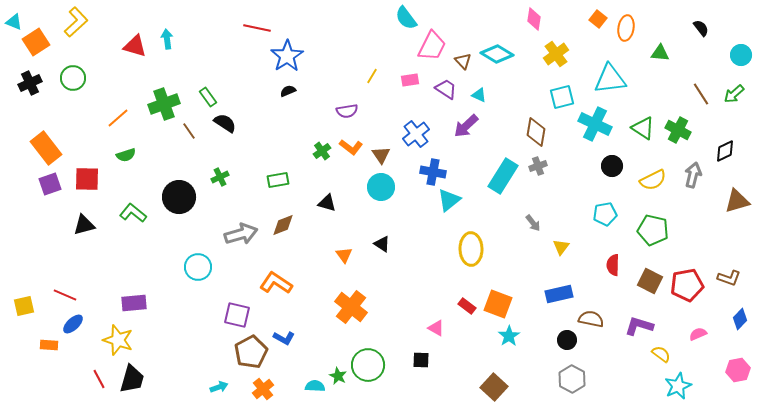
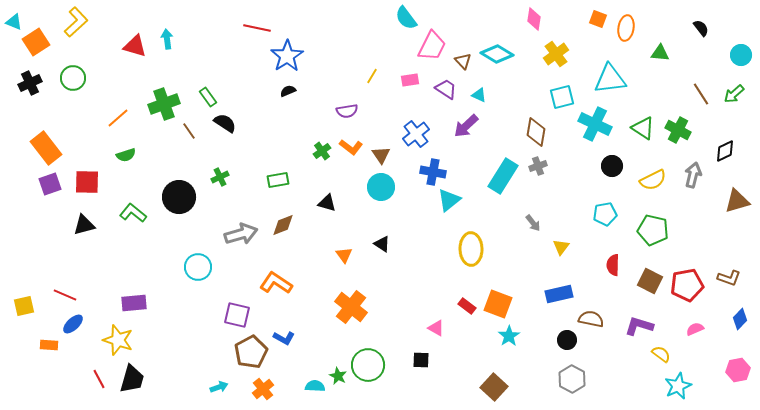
orange square at (598, 19): rotated 18 degrees counterclockwise
red square at (87, 179): moved 3 px down
pink semicircle at (698, 334): moved 3 px left, 5 px up
